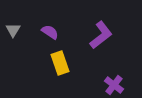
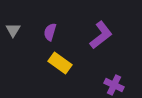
purple semicircle: rotated 108 degrees counterclockwise
yellow rectangle: rotated 35 degrees counterclockwise
purple cross: rotated 12 degrees counterclockwise
